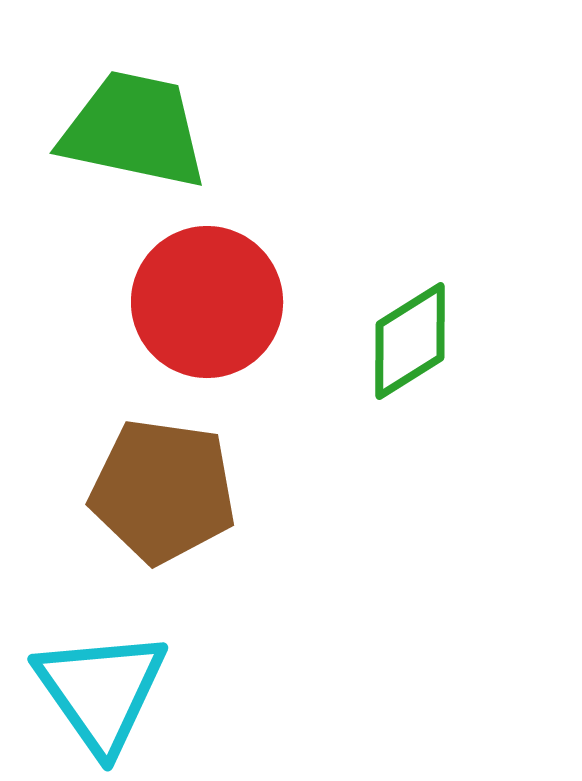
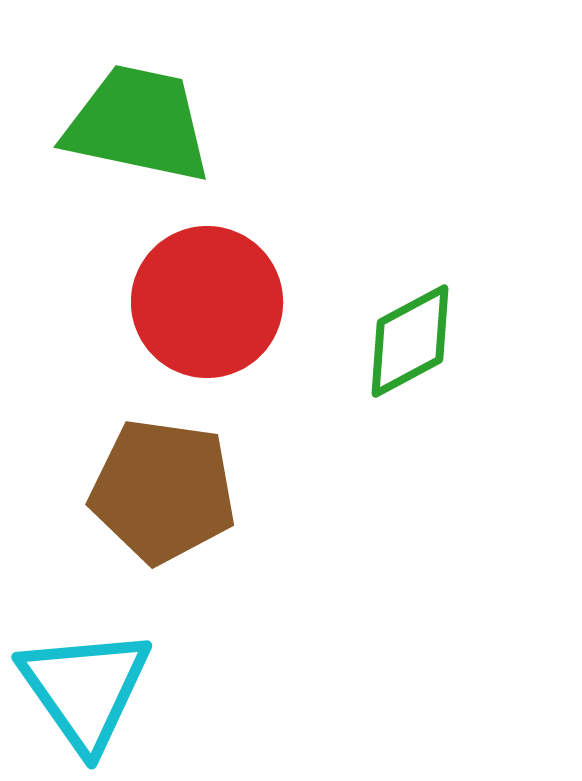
green trapezoid: moved 4 px right, 6 px up
green diamond: rotated 4 degrees clockwise
cyan triangle: moved 16 px left, 2 px up
